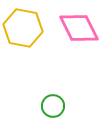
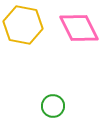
yellow hexagon: moved 3 px up
